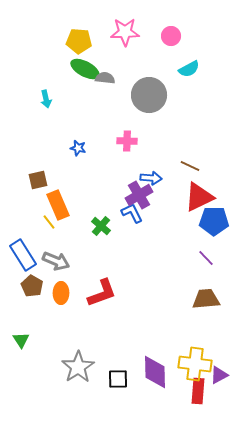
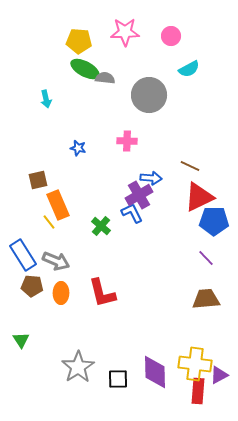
brown pentagon: rotated 25 degrees counterclockwise
red L-shape: rotated 96 degrees clockwise
